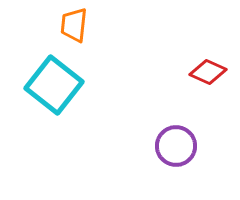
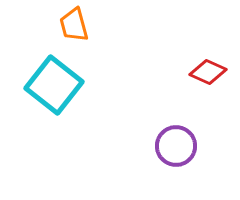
orange trapezoid: rotated 21 degrees counterclockwise
